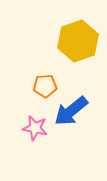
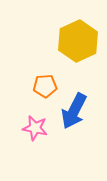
yellow hexagon: rotated 6 degrees counterclockwise
blue arrow: moved 3 px right; rotated 24 degrees counterclockwise
